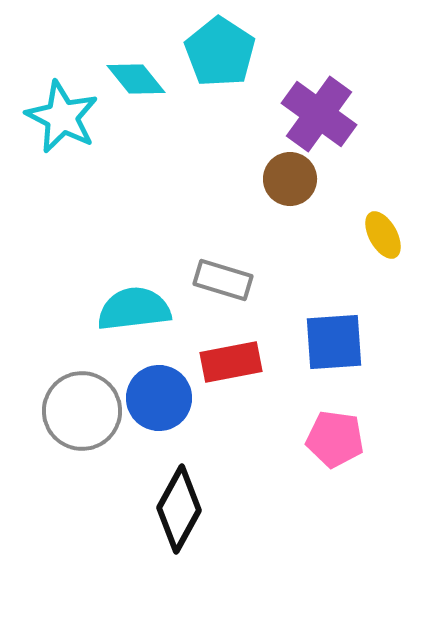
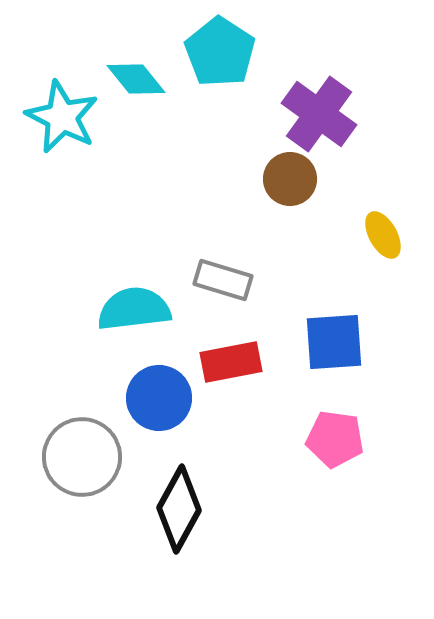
gray circle: moved 46 px down
